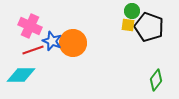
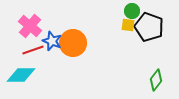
pink cross: rotated 15 degrees clockwise
